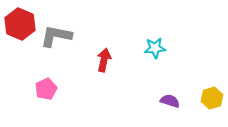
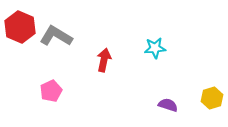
red hexagon: moved 3 px down
gray L-shape: rotated 20 degrees clockwise
pink pentagon: moved 5 px right, 2 px down
purple semicircle: moved 2 px left, 4 px down
